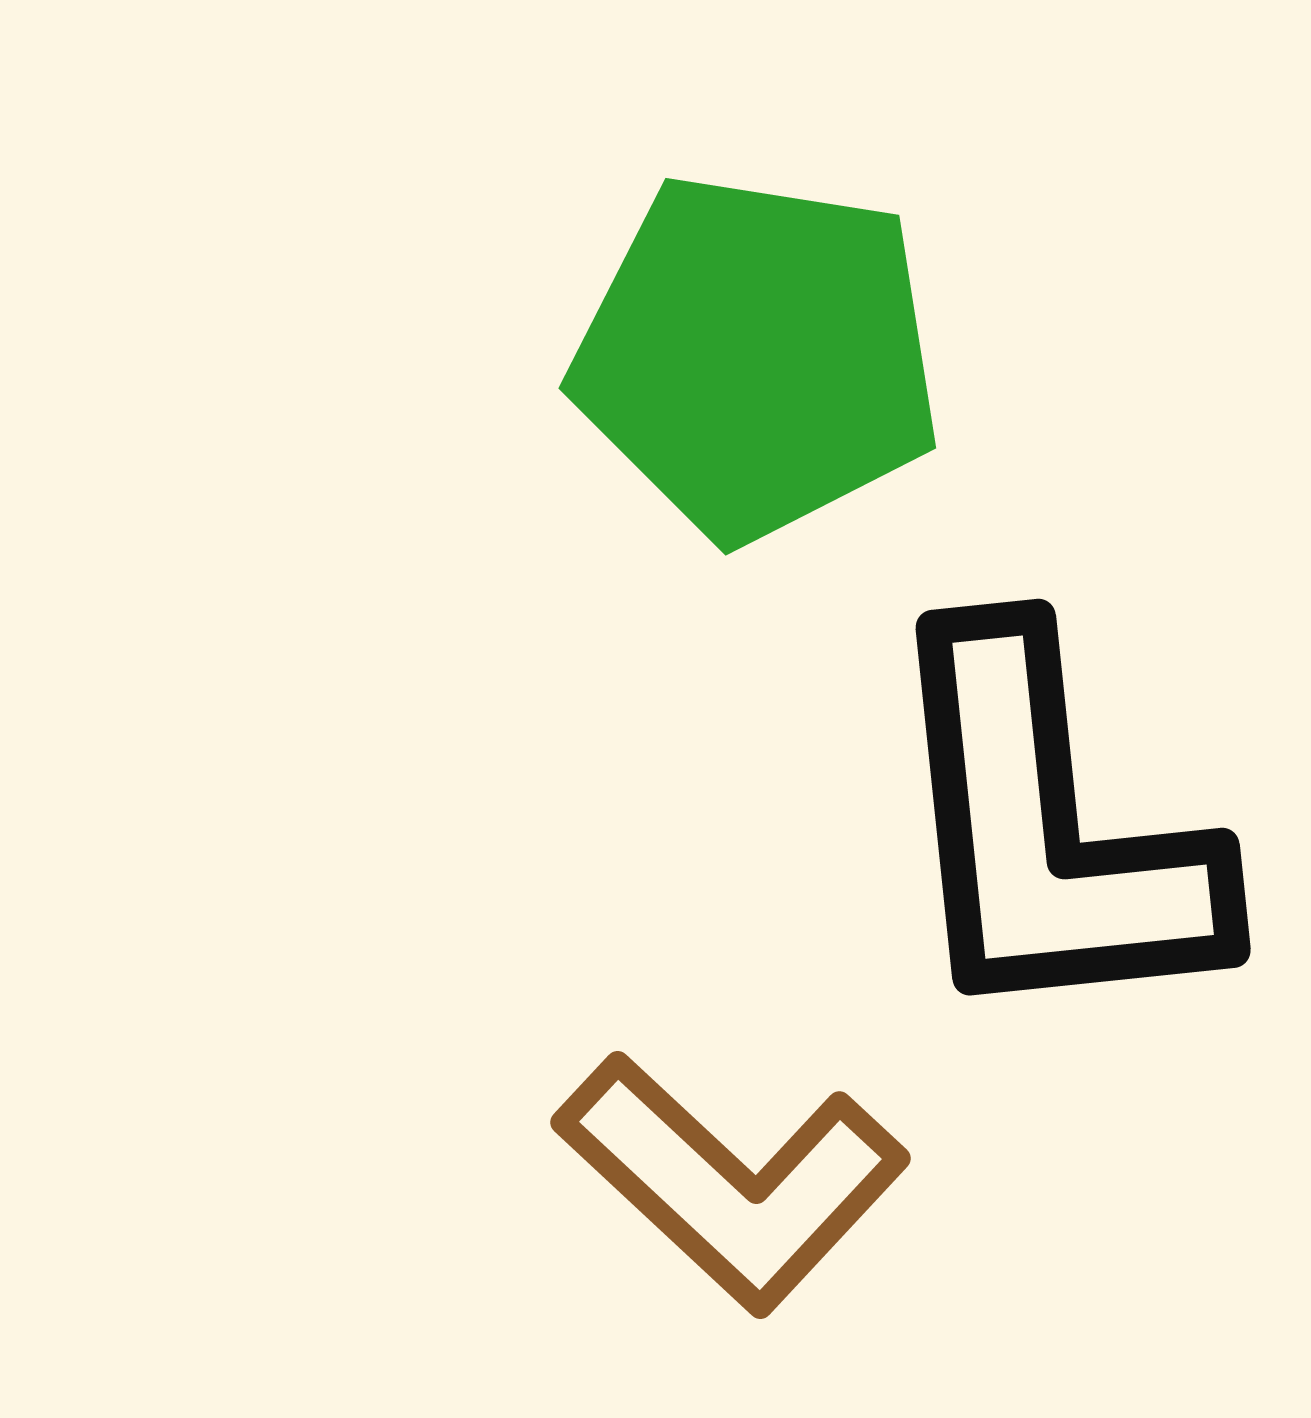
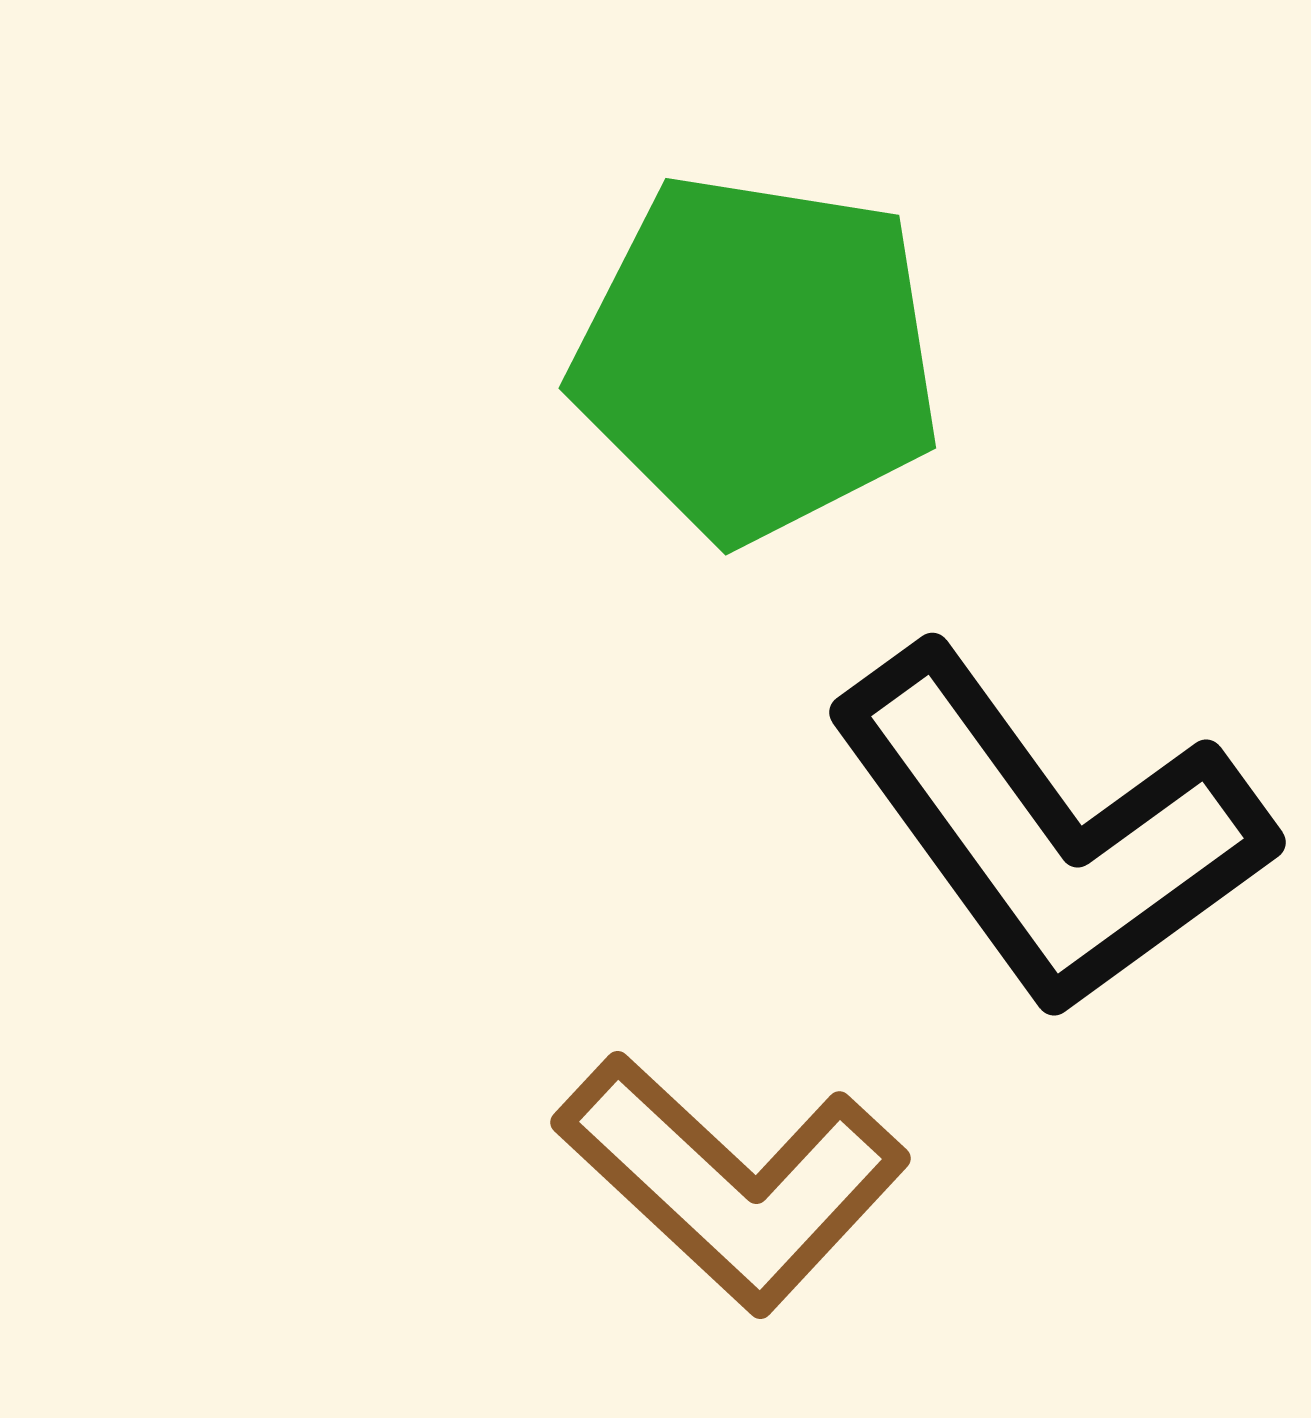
black L-shape: rotated 30 degrees counterclockwise
